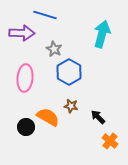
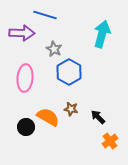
brown star: moved 3 px down
orange cross: rotated 14 degrees clockwise
